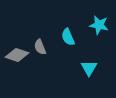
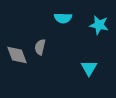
cyan semicircle: moved 5 px left, 19 px up; rotated 66 degrees counterclockwise
gray semicircle: rotated 35 degrees clockwise
gray diamond: rotated 50 degrees clockwise
